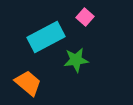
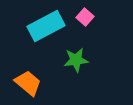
cyan rectangle: moved 11 px up
